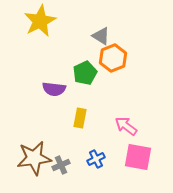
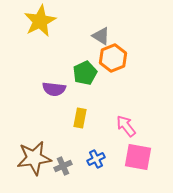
pink arrow: rotated 15 degrees clockwise
gray cross: moved 2 px right, 1 px down
